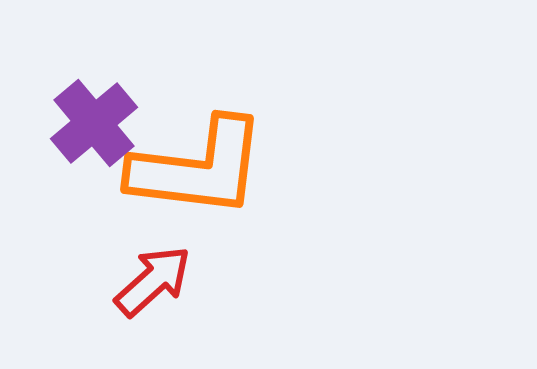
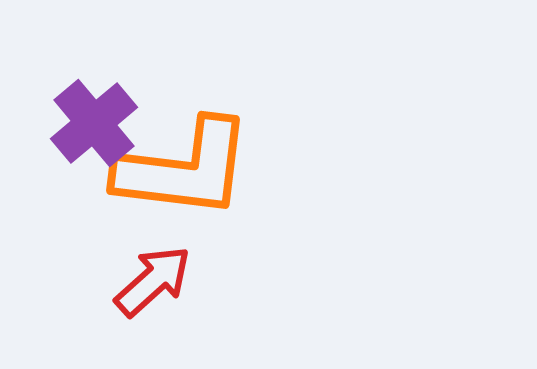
orange L-shape: moved 14 px left, 1 px down
